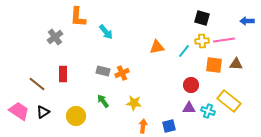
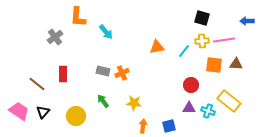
black triangle: rotated 16 degrees counterclockwise
